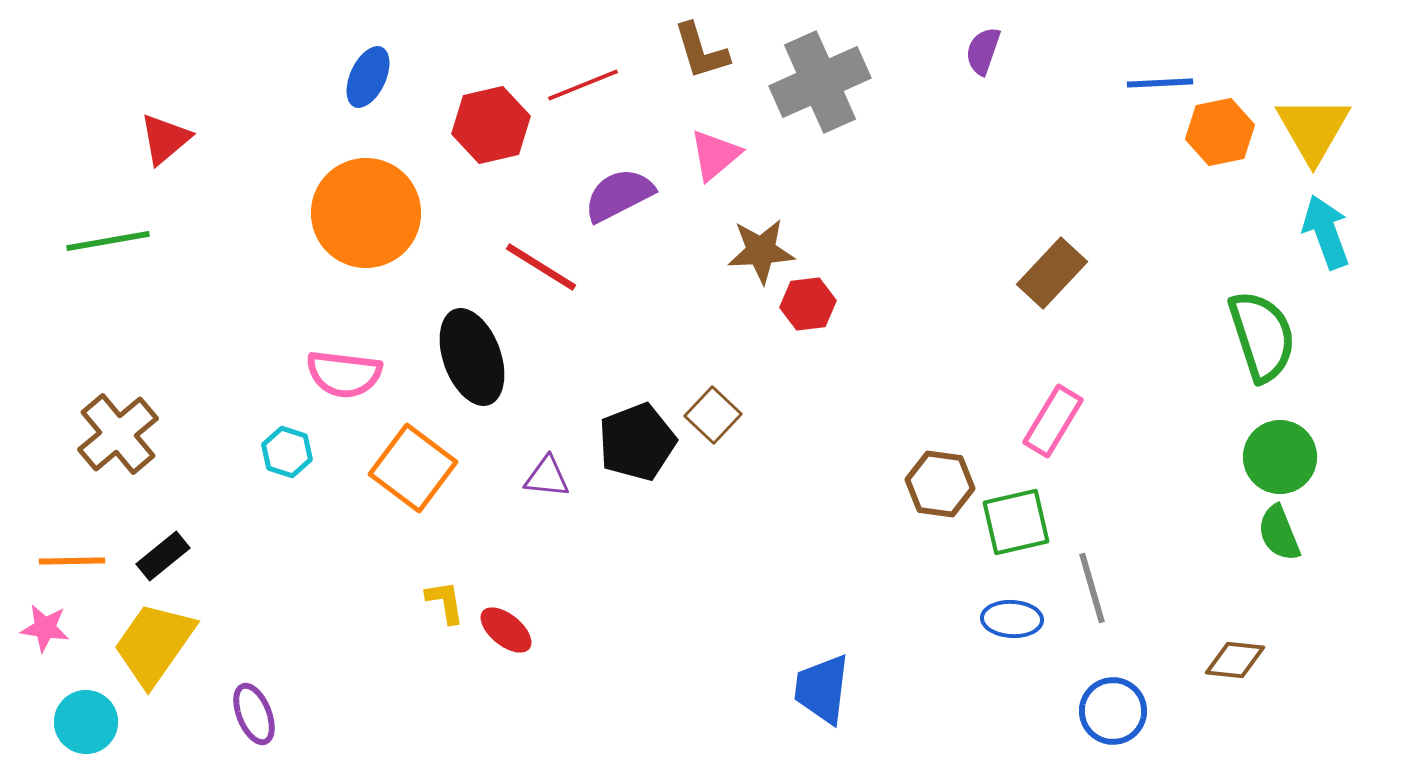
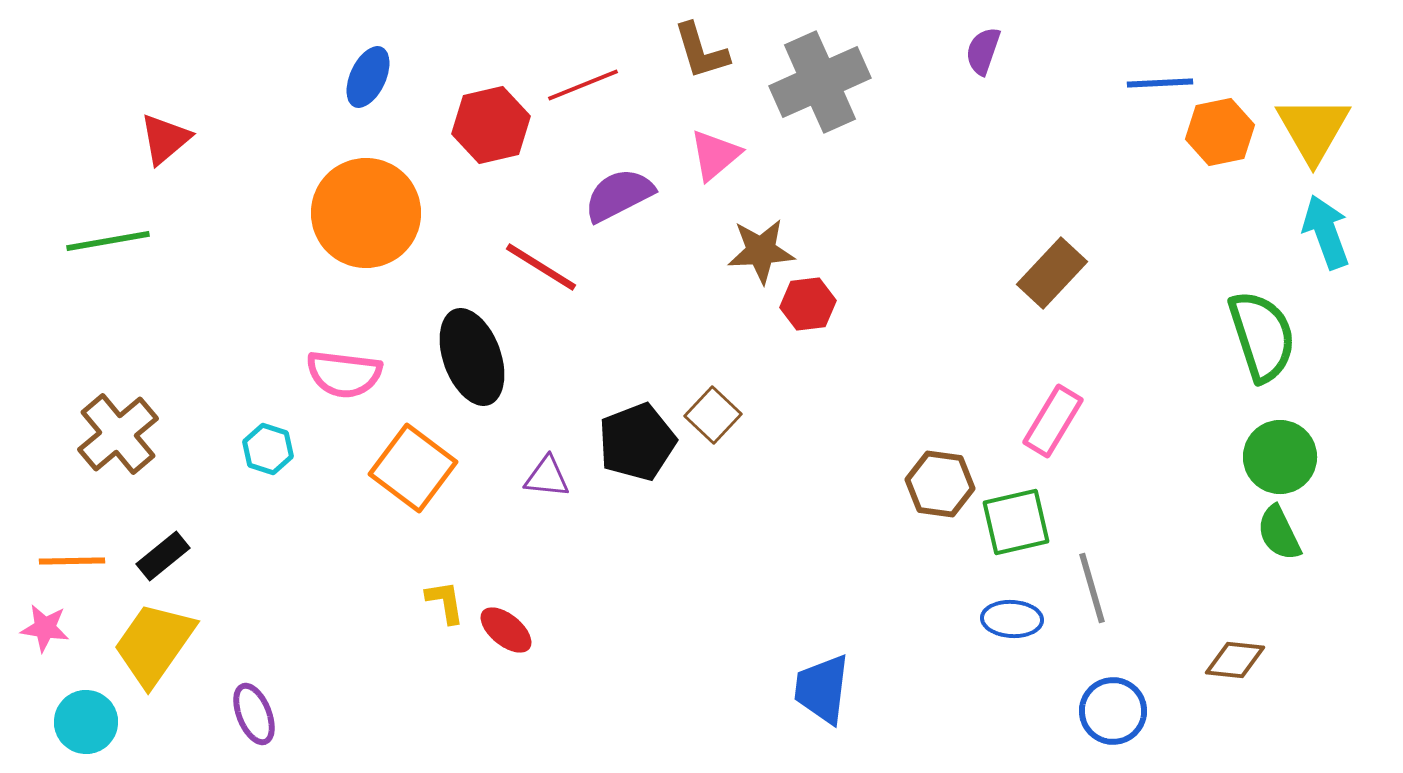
cyan hexagon at (287, 452): moved 19 px left, 3 px up
green semicircle at (1279, 533): rotated 4 degrees counterclockwise
